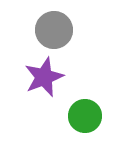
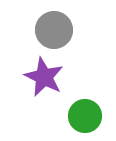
purple star: rotated 24 degrees counterclockwise
